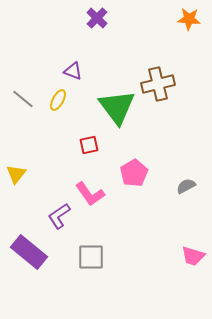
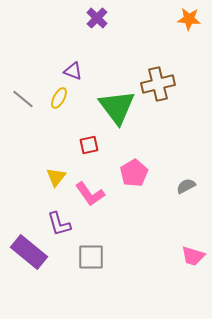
yellow ellipse: moved 1 px right, 2 px up
yellow triangle: moved 40 px right, 3 px down
purple L-shape: moved 8 px down; rotated 72 degrees counterclockwise
